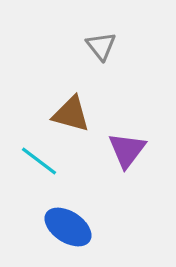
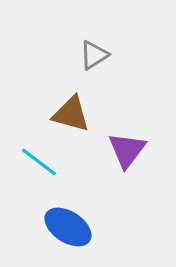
gray triangle: moved 7 px left, 9 px down; rotated 36 degrees clockwise
cyan line: moved 1 px down
